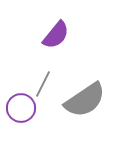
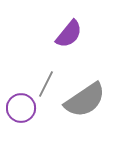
purple semicircle: moved 13 px right, 1 px up
gray line: moved 3 px right
